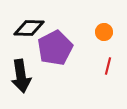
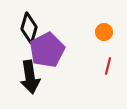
black diamond: rotated 76 degrees counterclockwise
purple pentagon: moved 8 px left, 2 px down
black arrow: moved 9 px right, 1 px down
